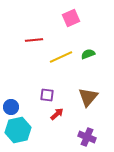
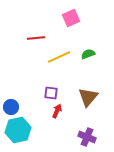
red line: moved 2 px right, 2 px up
yellow line: moved 2 px left
purple square: moved 4 px right, 2 px up
red arrow: moved 3 px up; rotated 24 degrees counterclockwise
